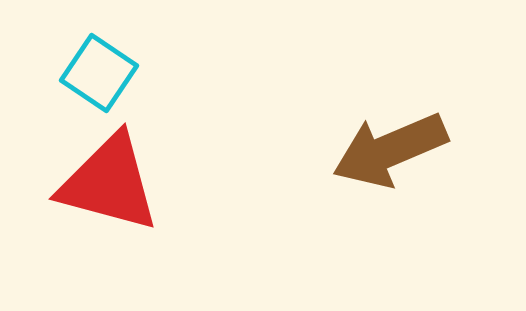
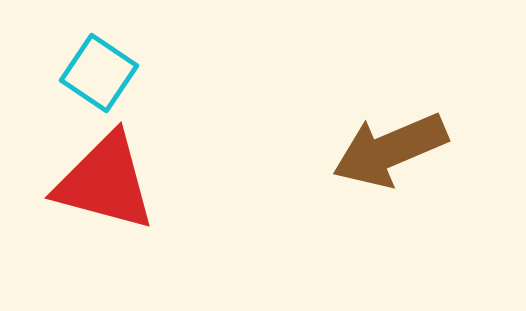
red triangle: moved 4 px left, 1 px up
